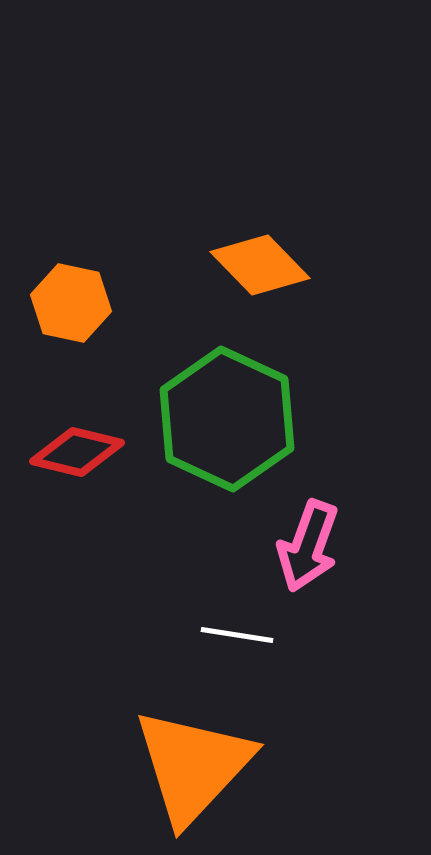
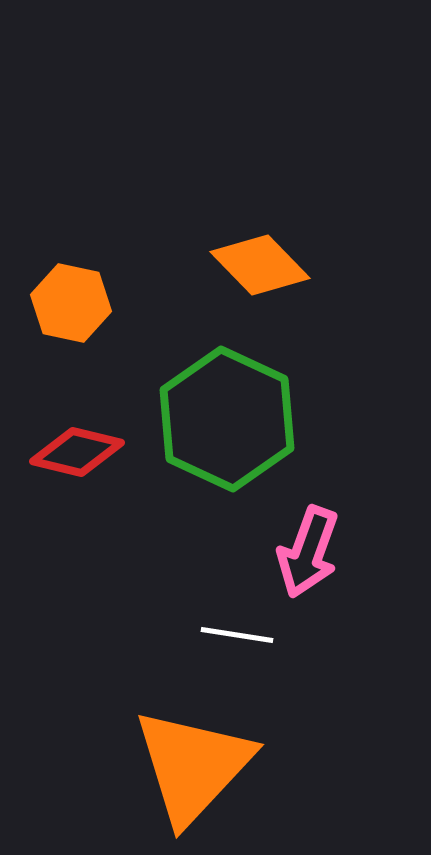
pink arrow: moved 6 px down
